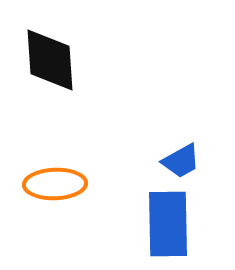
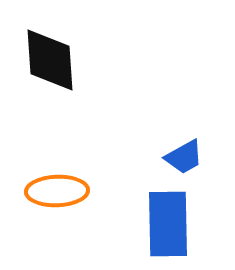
blue trapezoid: moved 3 px right, 4 px up
orange ellipse: moved 2 px right, 7 px down
